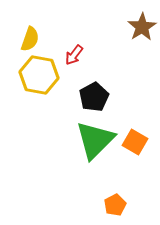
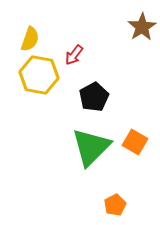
green triangle: moved 4 px left, 7 px down
